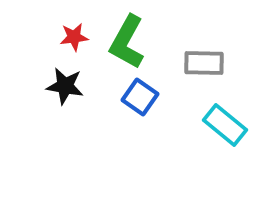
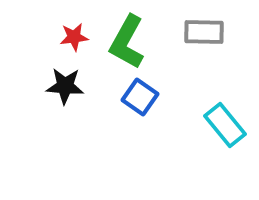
gray rectangle: moved 31 px up
black star: rotated 6 degrees counterclockwise
cyan rectangle: rotated 12 degrees clockwise
